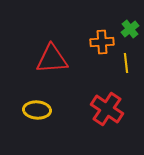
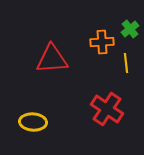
yellow ellipse: moved 4 px left, 12 px down
